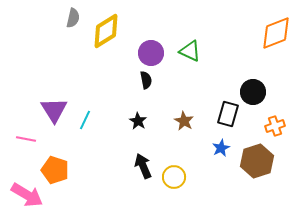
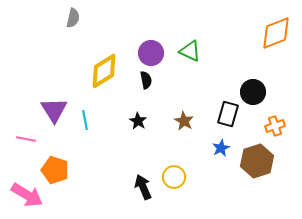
yellow diamond: moved 2 px left, 40 px down
cyan line: rotated 36 degrees counterclockwise
black arrow: moved 21 px down
